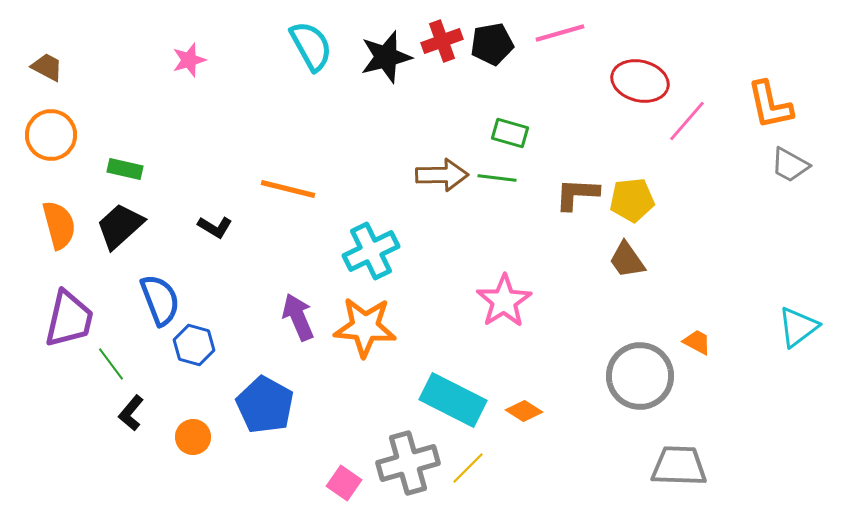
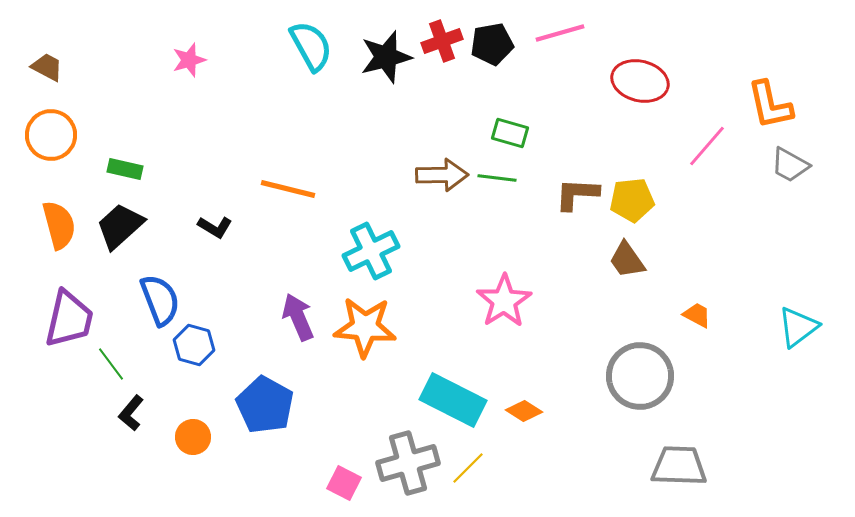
pink line at (687, 121): moved 20 px right, 25 px down
orange trapezoid at (697, 342): moved 27 px up
pink square at (344, 483): rotated 8 degrees counterclockwise
